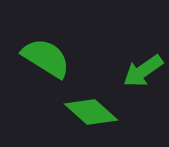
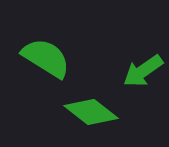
green diamond: rotated 4 degrees counterclockwise
